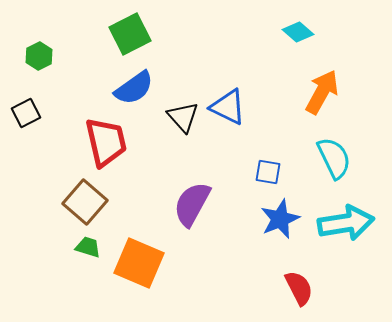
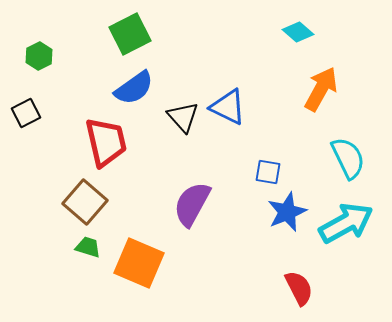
orange arrow: moved 1 px left, 3 px up
cyan semicircle: moved 14 px right
blue star: moved 7 px right, 7 px up
cyan arrow: rotated 20 degrees counterclockwise
